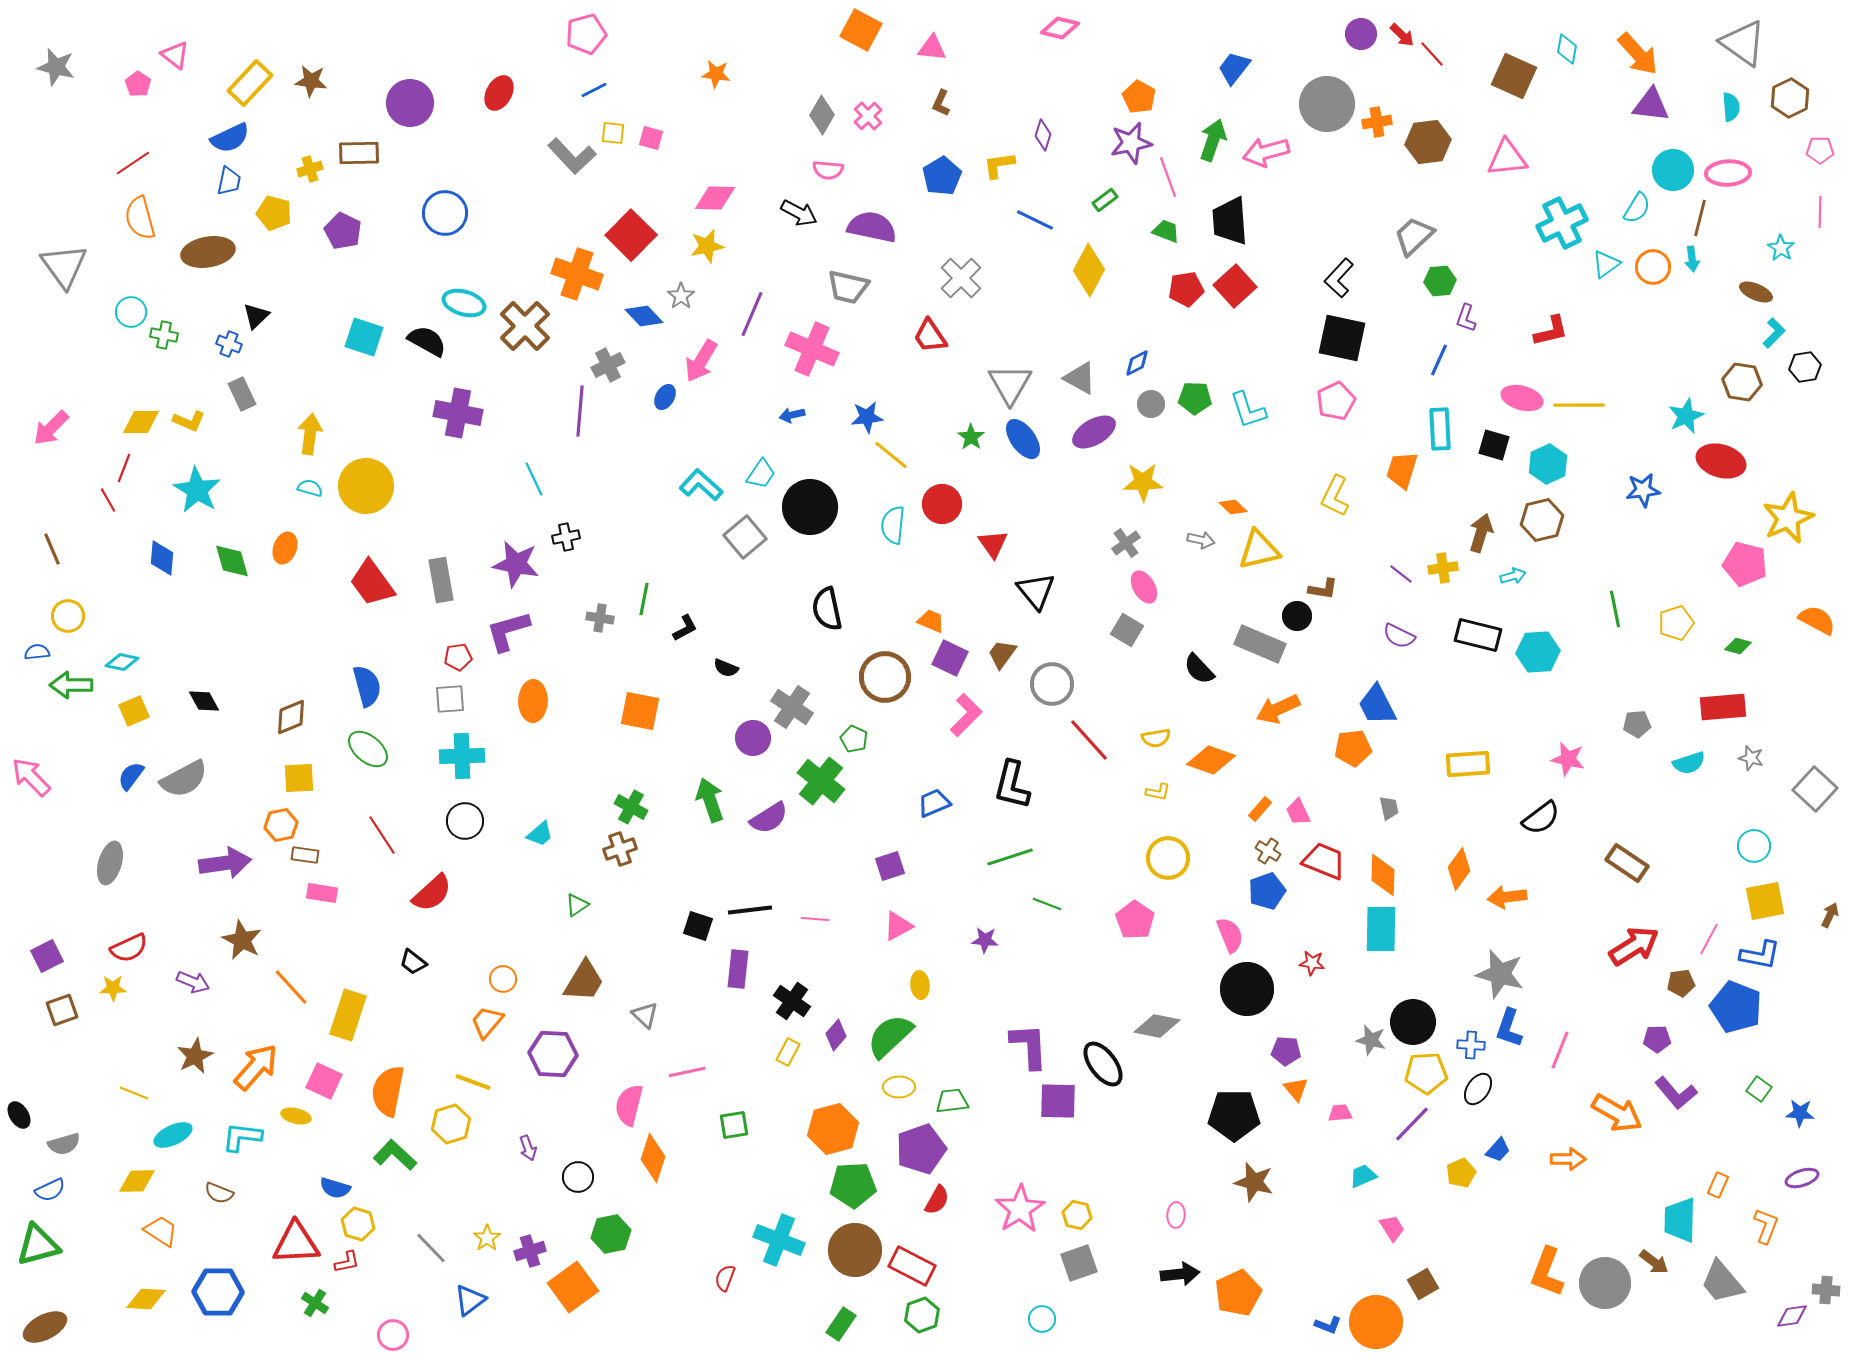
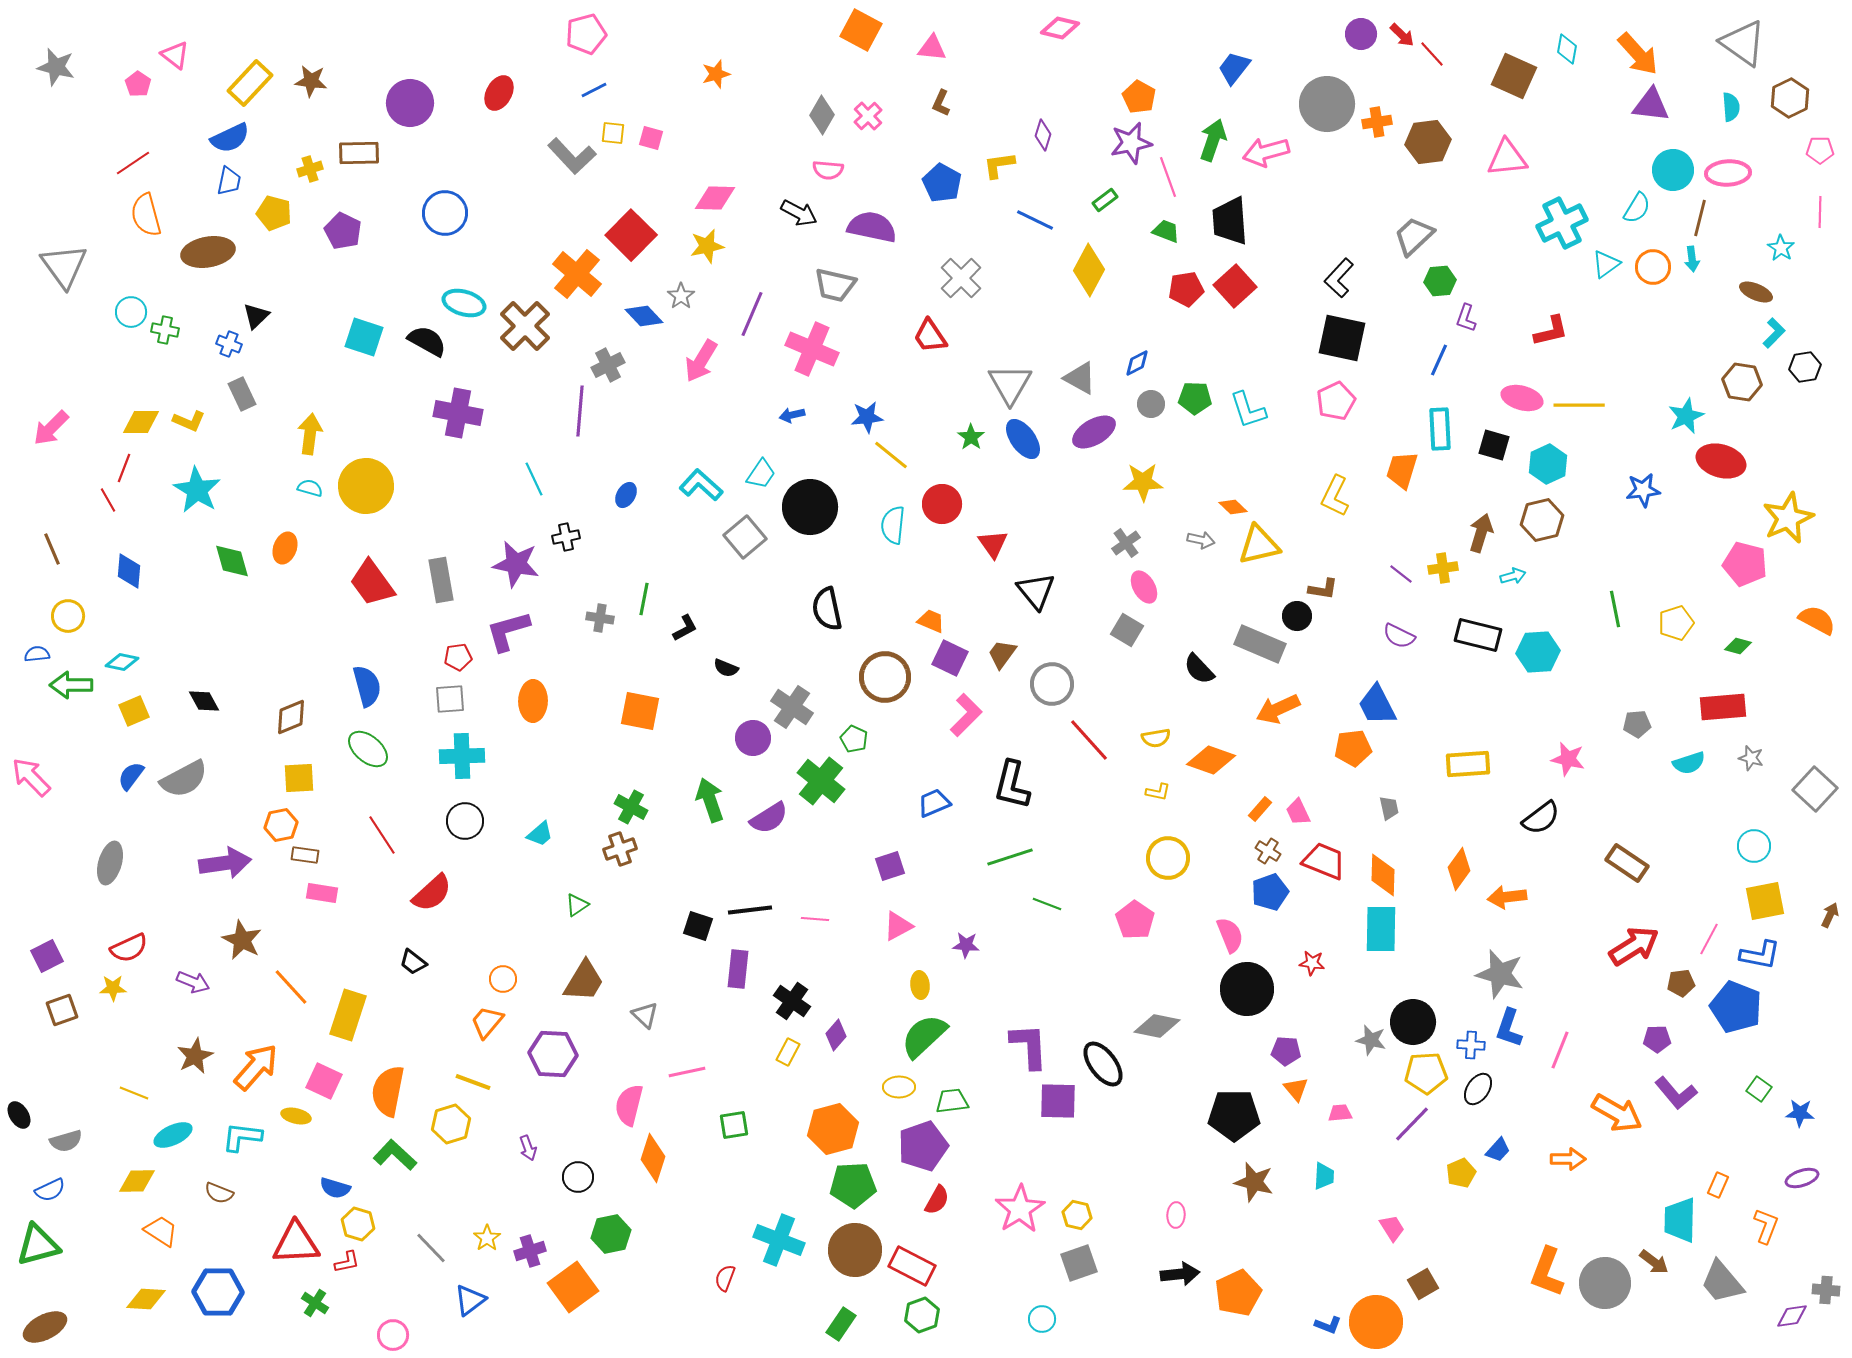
orange star at (716, 74): rotated 24 degrees counterclockwise
blue pentagon at (942, 176): moved 7 px down; rotated 12 degrees counterclockwise
orange semicircle at (140, 218): moved 6 px right, 3 px up
orange cross at (577, 274): rotated 21 degrees clockwise
gray trapezoid at (848, 287): moved 13 px left, 2 px up
green cross at (164, 335): moved 1 px right, 5 px up
blue ellipse at (665, 397): moved 39 px left, 98 px down
yellow triangle at (1259, 550): moved 5 px up
blue diamond at (162, 558): moved 33 px left, 13 px down
blue semicircle at (37, 652): moved 2 px down
blue pentagon at (1267, 891): moved 3 px right, 1 px down
purple star at (985, 940): moved 19 px left, 5 px down
green semicircle at (890, 1036): moved 34 px right
gray semicircle at (64, 1144): moved 2 px right, 3 px up
purple pentagon at (921, 1149): moved 2 px right, 3 px up
cyan trapezoid at (1363, 1176): moved 39 px left; rotated 116 degrees clockwise
